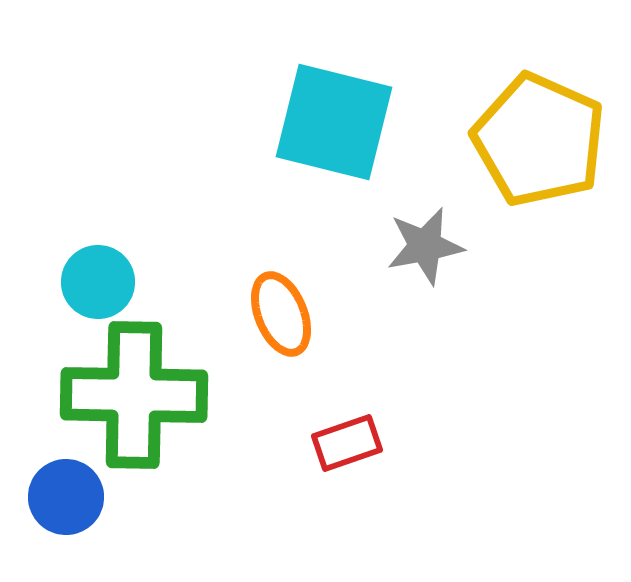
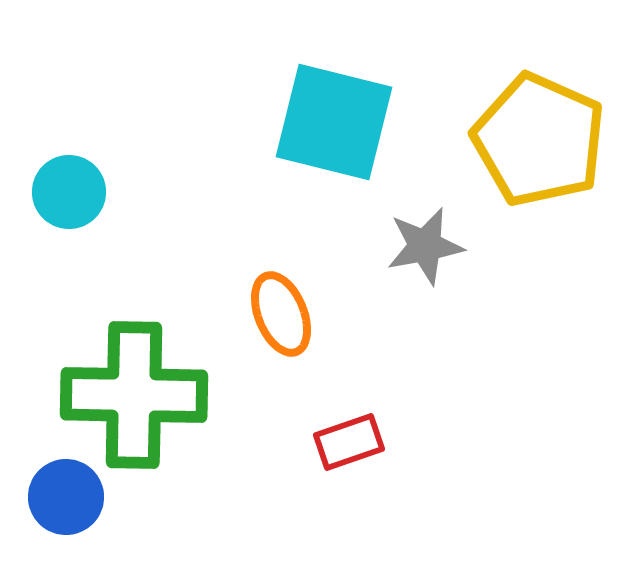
cyan circle: moved 29 px left, 90 px up
red rectangle: moved 2 px right, 1 px up
